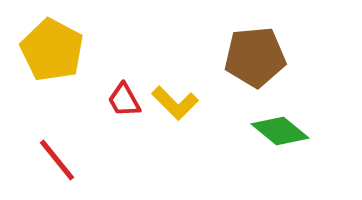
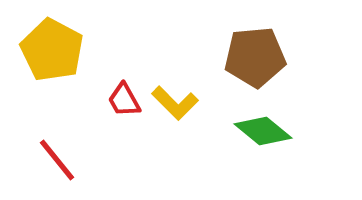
green diamond: moved 17 px left
